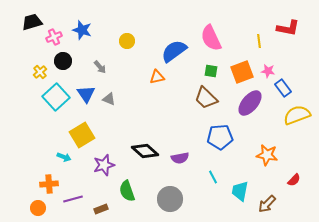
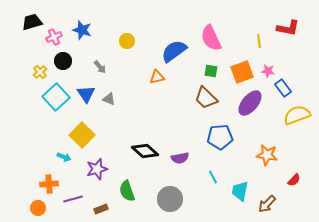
yellow square: rotated 15 degrees counterclockwise
purple star: moved 7 px left, 4 px down
